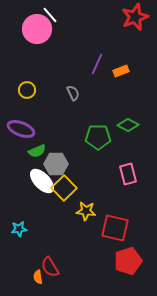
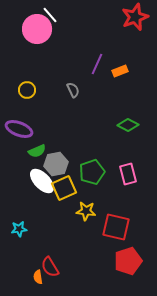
orange rectangle: moved 1 px left
gray semicircle: moved 3 px up
purple ellipse: moved 2 px left
green pentagon: moved 6 px left, 35 px down; rotated 20 degrees counterclockwise
gray hexagon: rotated 10 degrees counterclockwise
yellow square: rotated 20 degrees clockwise
red square: moved 1 px right, 1 px up
